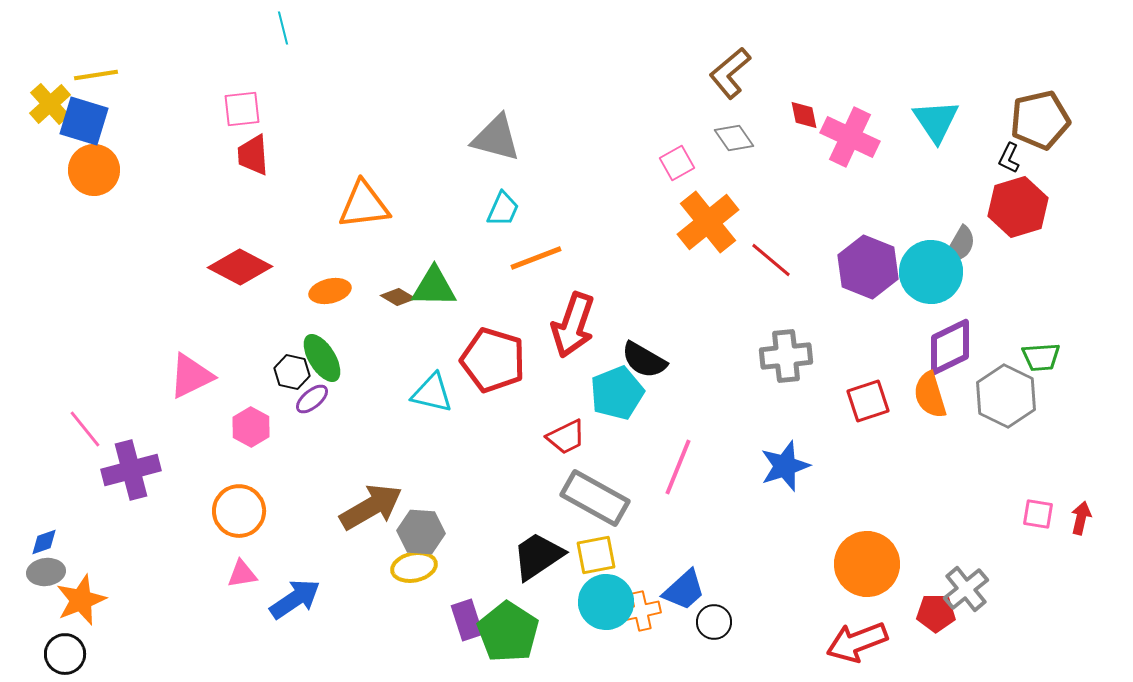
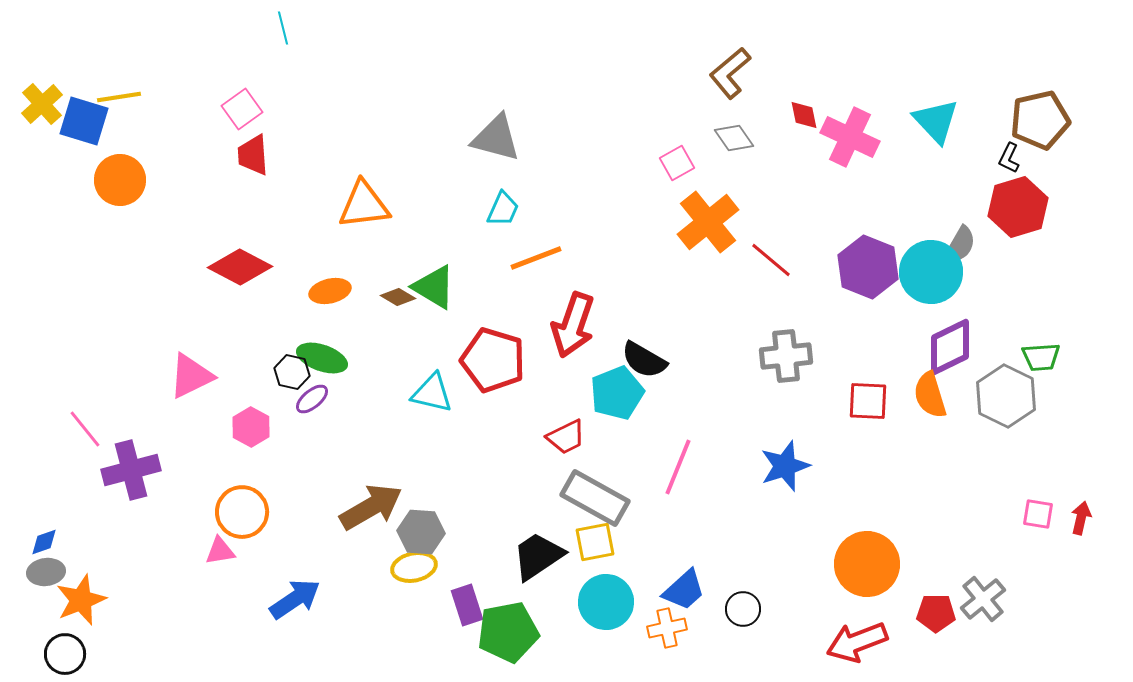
yellow line at (96, 75): moved 23 px right, 22 px down
yellow cross at (50, 104): moved 8 px left
pink square at (242, 109): rotated 30 degrees counterclockwise
cyan triangle at (936, 121): rotated 9 degrees counterclockwise
orange circle at (94, 170): moved 26 px right, 10 px down
green triangle at (434, 287): rotated 30 degrees clockwise
green ellipse at (322, 358): rotated 39 degrees counterclockwise
red square at (868, 401): rotated 21 degrees clockwise
orange circle at (239, 511): moved 3 px right, 1 px down
yellow square at (596, 555): moved 1 px left, 13 px up
pink triangle at (242, 574): moved 22 px left, 23 px up
gray cross at (966, 589): moved 17 px right, 10 px down
orange cross at (641, 611): moved 26 px right, 17 px down
purple rectangle at (467, 620): moved 15 px up
black circle at (714, 622): moved 29 px right, 13 px up
green pentagon at (508, 632): rotated 28 degrees clockwise
